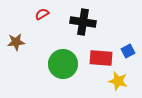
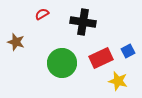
brown star: rotated 24 degrees clockwise
red rectangle: rotated 30 degrees counterclockwise
green circle: moved 1 px left, 1 px up
